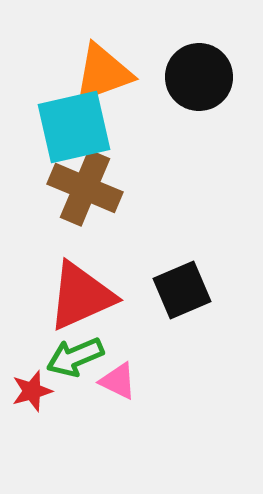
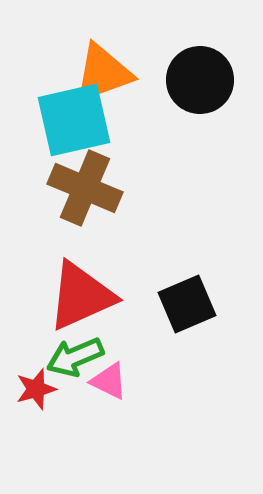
black circle: moved 1 px right, 3 px down
cyan square: moved 7 px up
black square: moved 5 px right, 14 px down
pink triangle: moved 9 px left
red star: moved 4 px right, 2 px up
